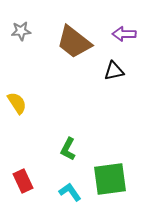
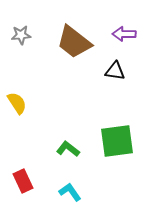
gray star: moved 4 px down
black triangle: moved 1 px right; rotated 20 degrees clockwise
green L-shape: rotated 100 degrees clockwise
green square: moved 7 px right, 38 px up
